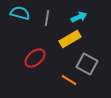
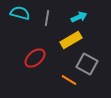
yellow rectangle: moved 1 px right, 1 px down
